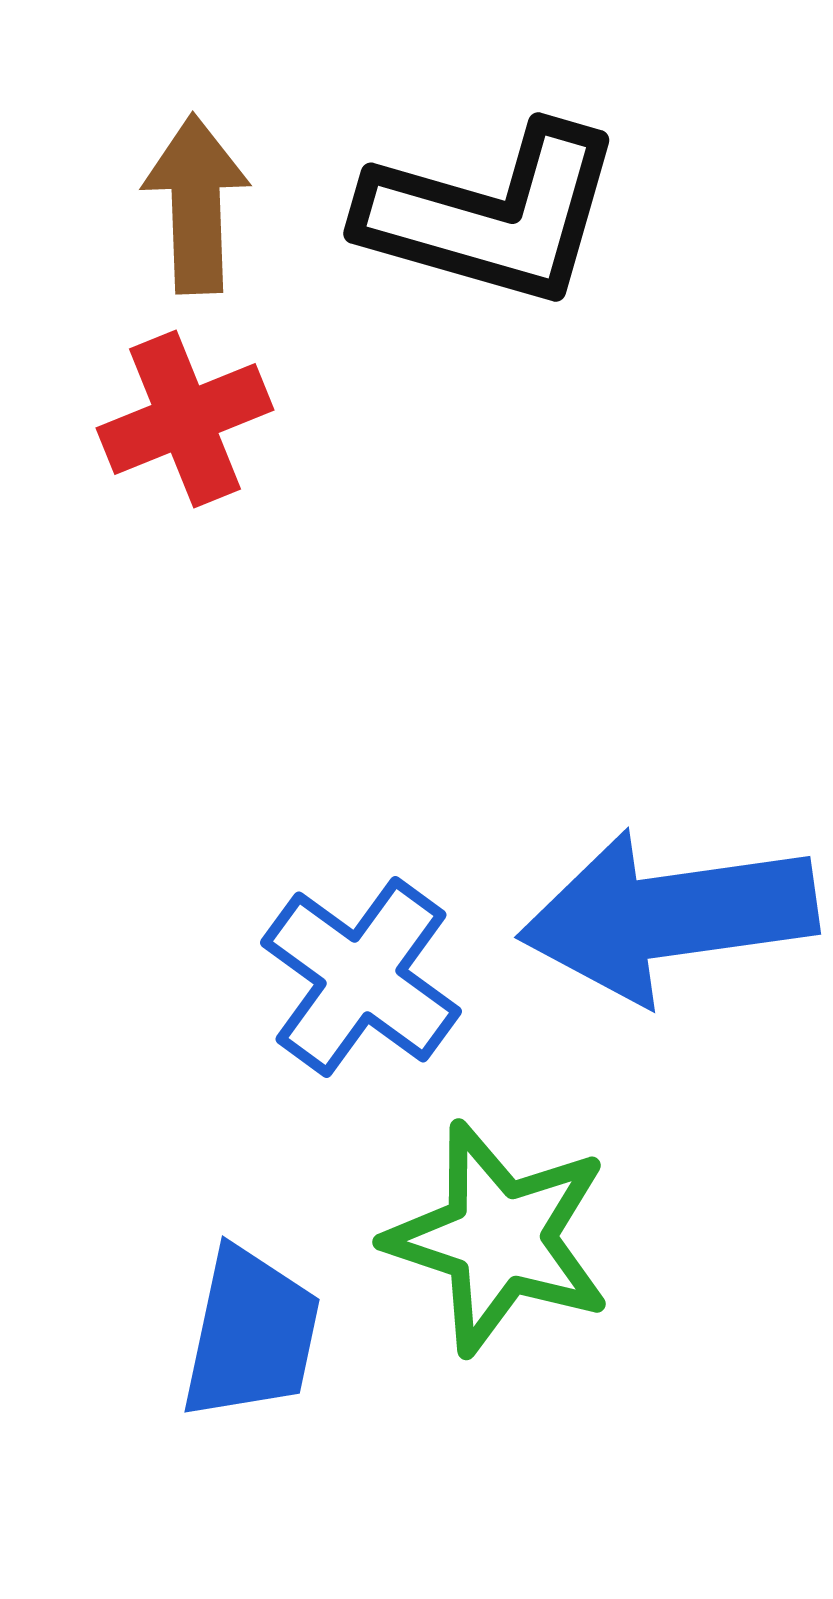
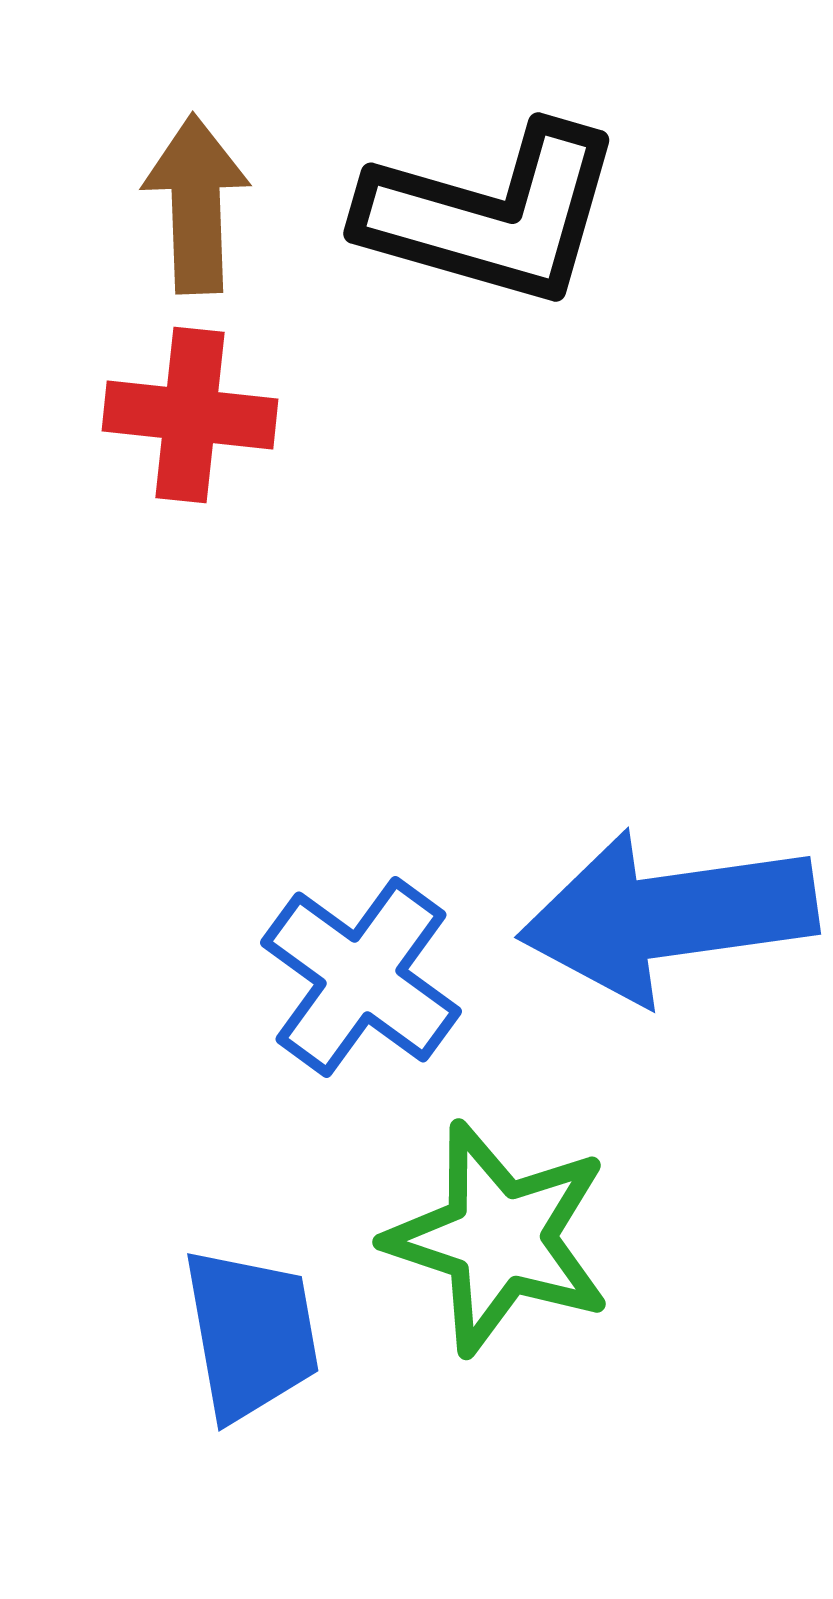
red cross: moved 5 px right, 4 px up; rotated 28 degrees clockwise
blue trapezoid: rotated 22 degrees counterclockwise
